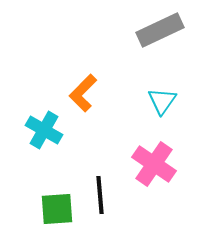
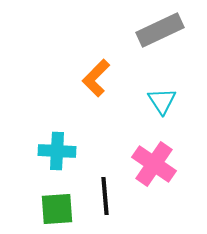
orange L-shape: moved 13 px right, 15 px up
cyan triangle: rotated 8 degrees counterclockwise
cyan cross: moved 13 px right, 21 px down; rotated 27 degrees counterclockwise
black line: moved 5 px right, 1 px down
